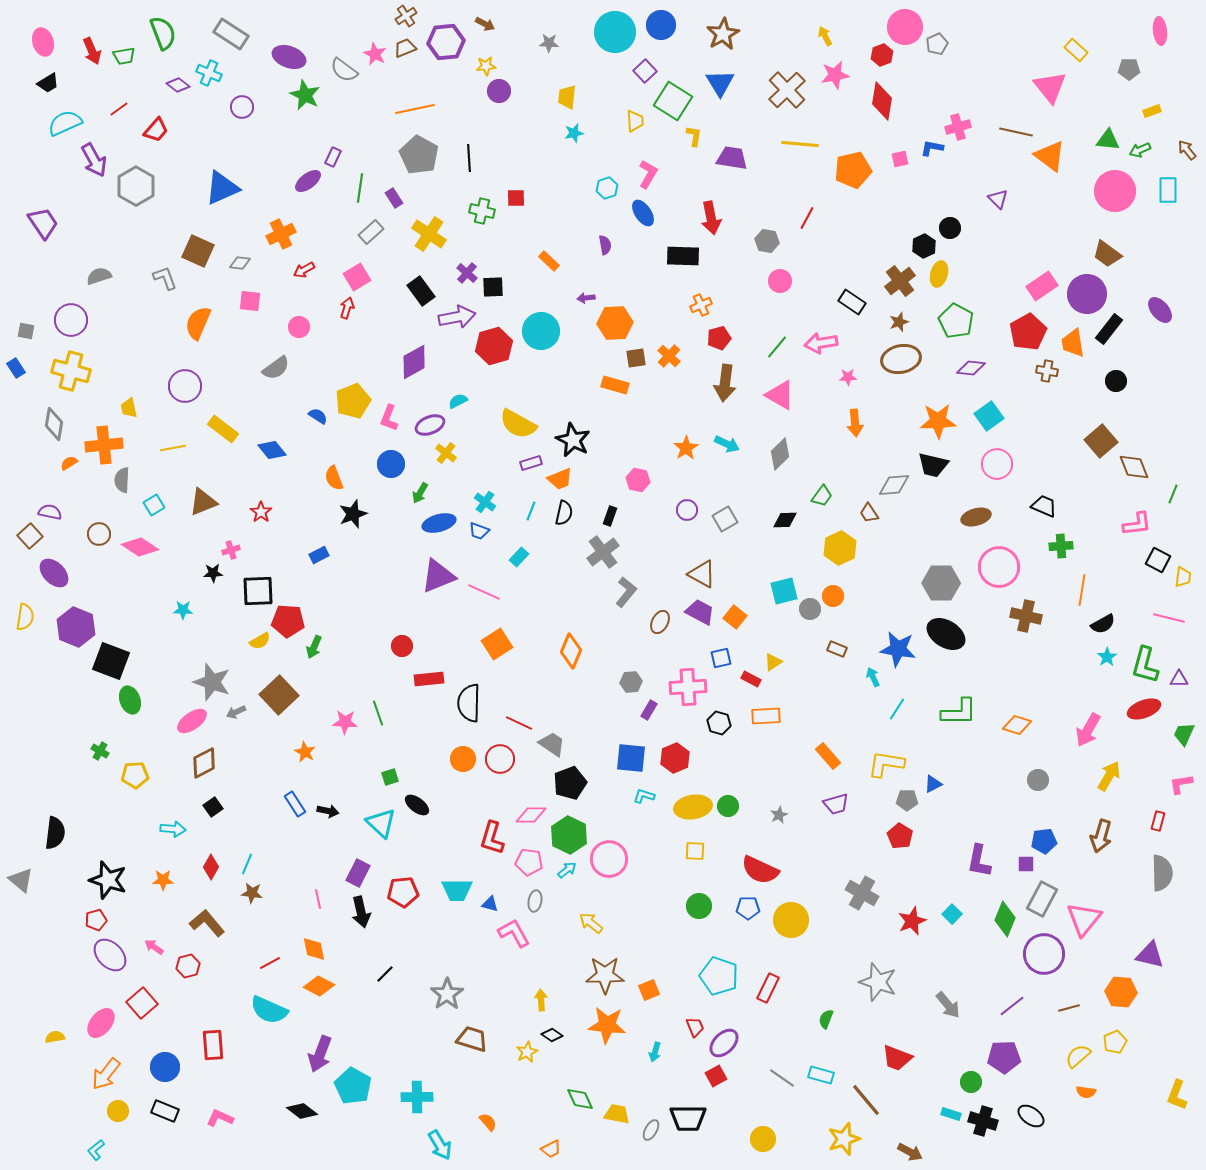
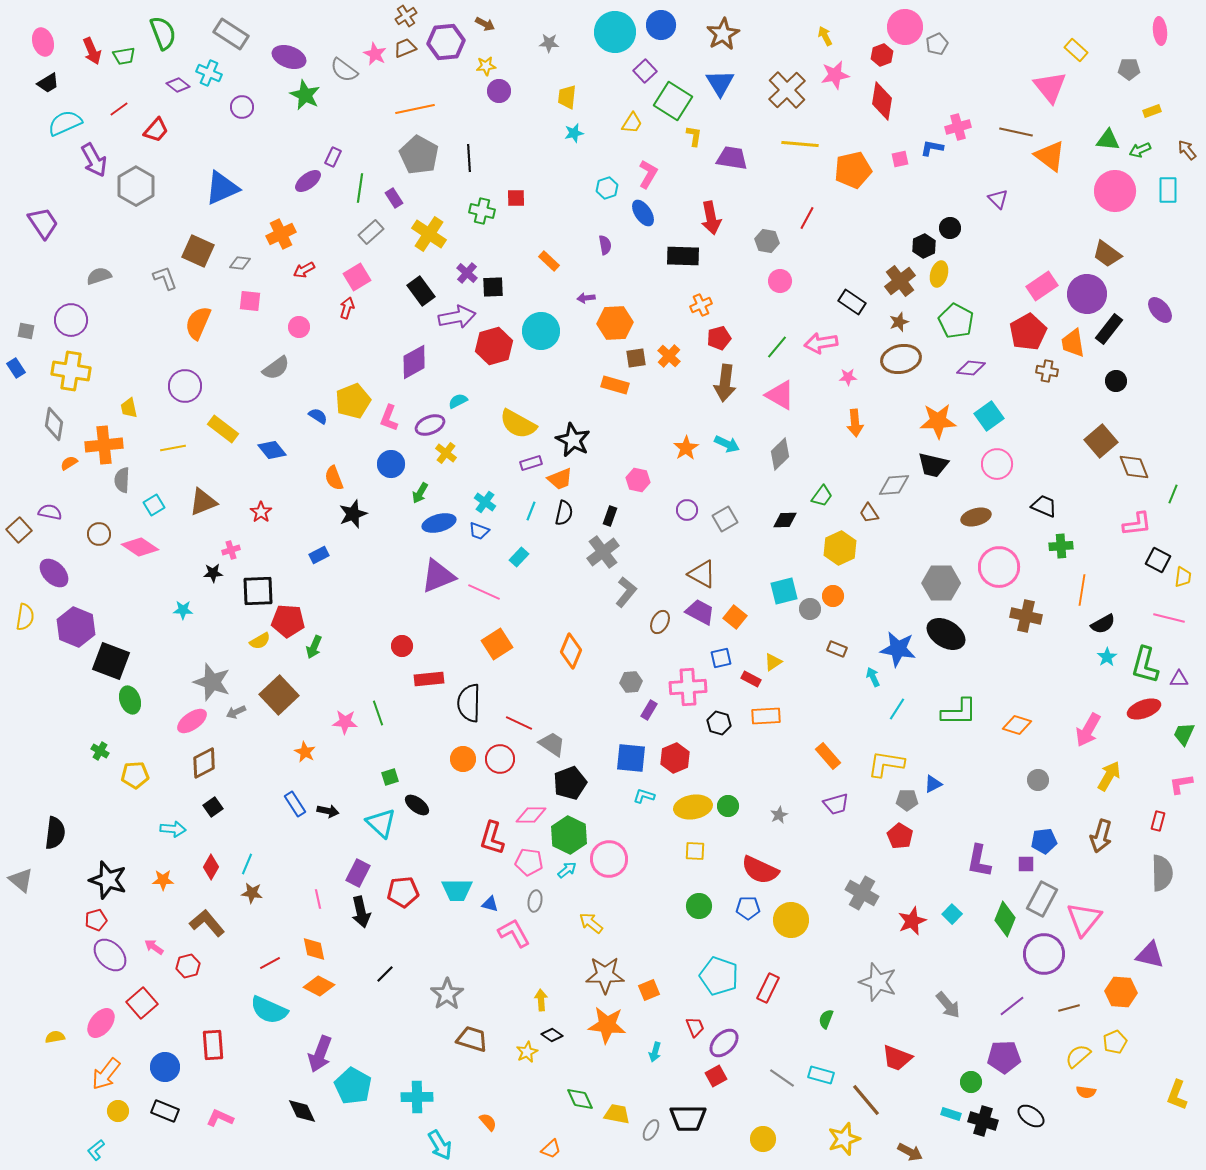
yellow trapezoid at (635, 121): moved 3 px left, 2 px down; rotated 35 degrees clockwise
yellow cross at (71, 371): rotated 6 degrees counterclockwise
brown square at (30, 536): moved 11 px left, 6 px up
black diamond at (302, 1111): rotated 28 degrees clockwise
orange trapezoid at (551, 1149): rotated 15 degrees counterclockwise
